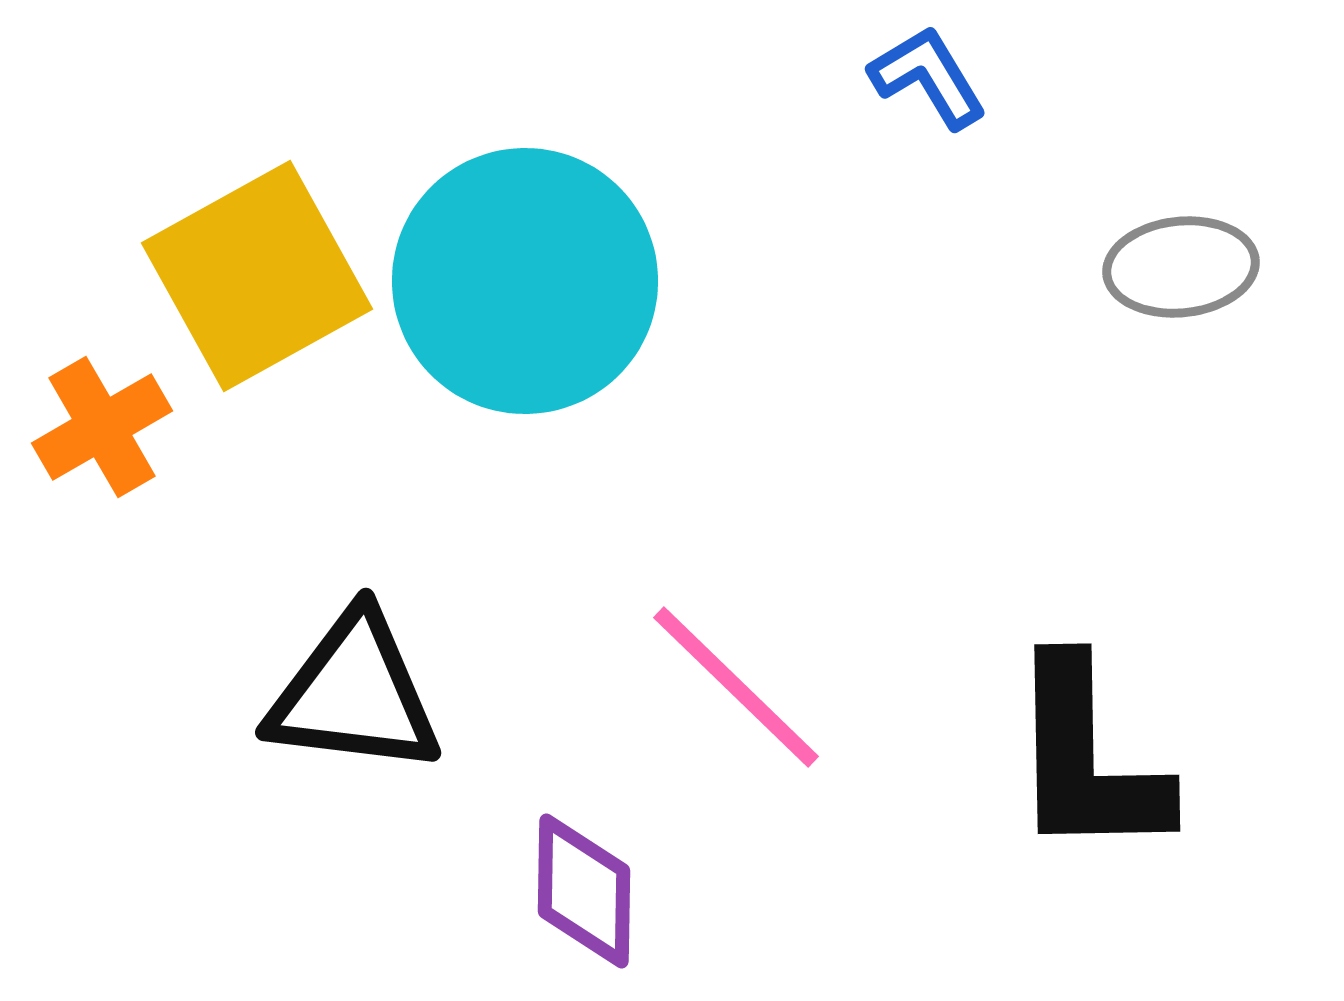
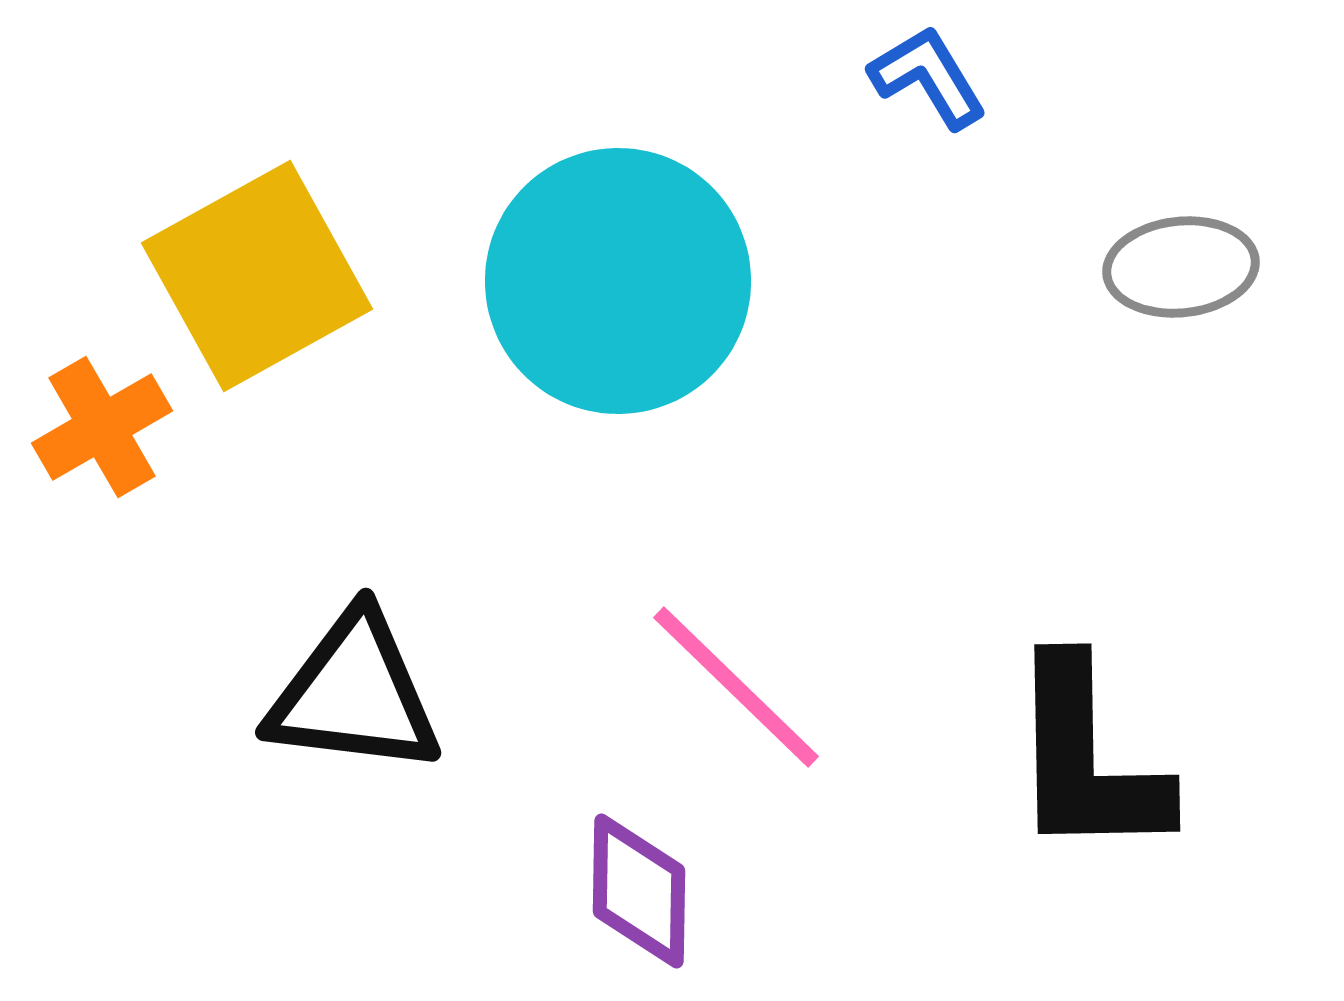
cyan circle: moved 93 px right
purple diamond: moved 55 px right
